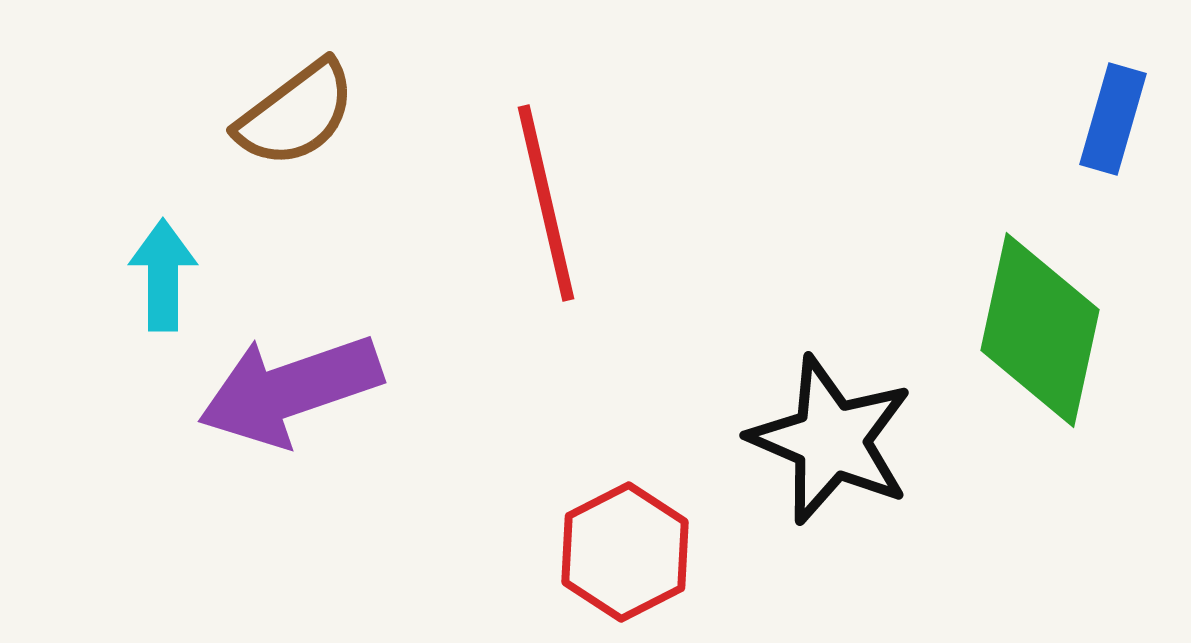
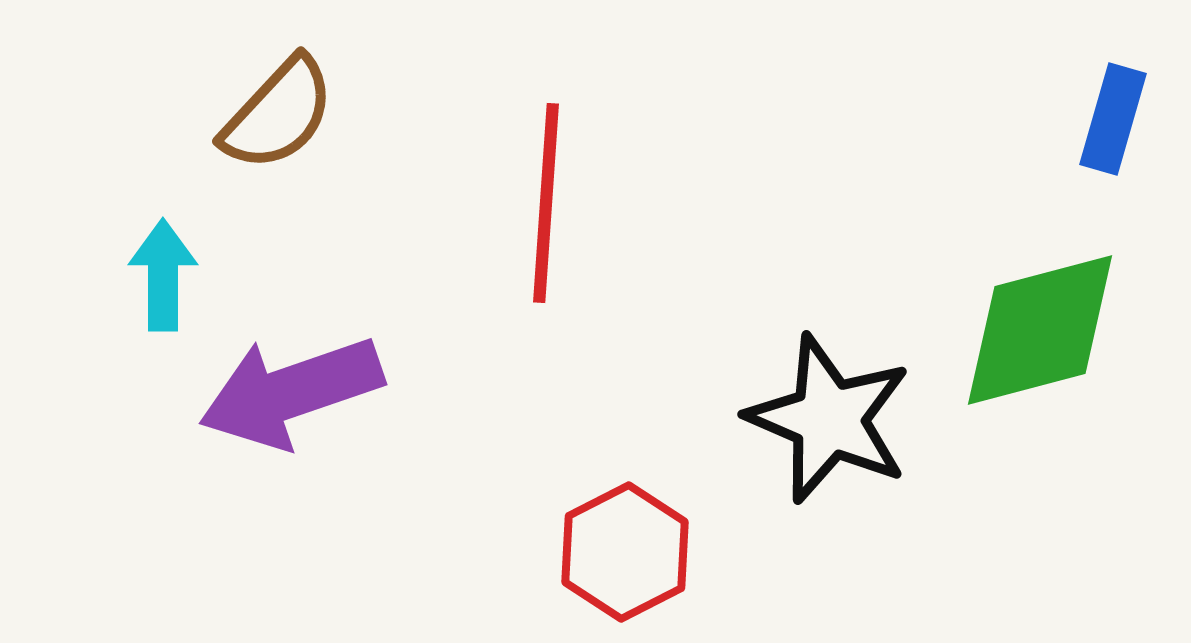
brown semicircle: moved 18 px left; rotated 10 degrees counterclockwise
red line: rotated 17 degrees clockwise
green diamond: rotated 63 degrees clockwise
purple arrow: moved 1 px right, 2 px down
black star: moved 2 px left, 21 px up
